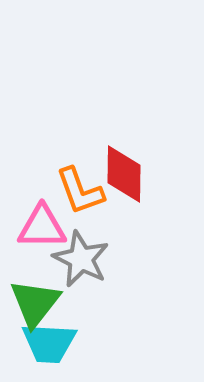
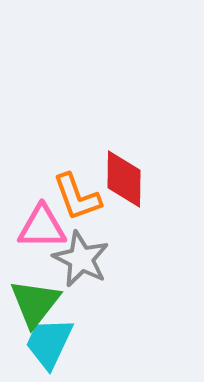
red diamond: moved 5 px down
orange L-shape: moved 3 px left, 6 px down
cyan trapezoid: rotated 112 degrees clockwise
